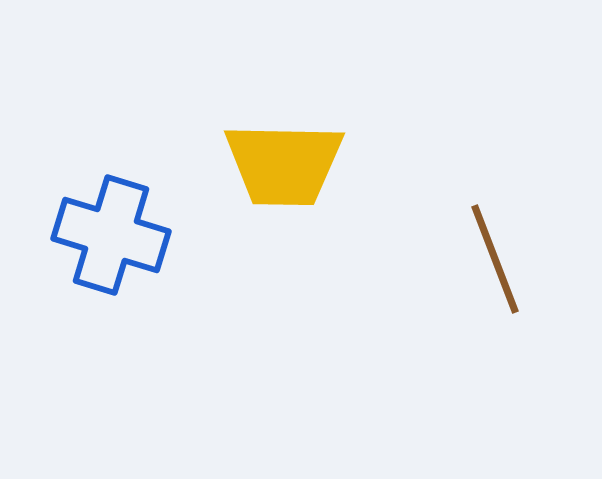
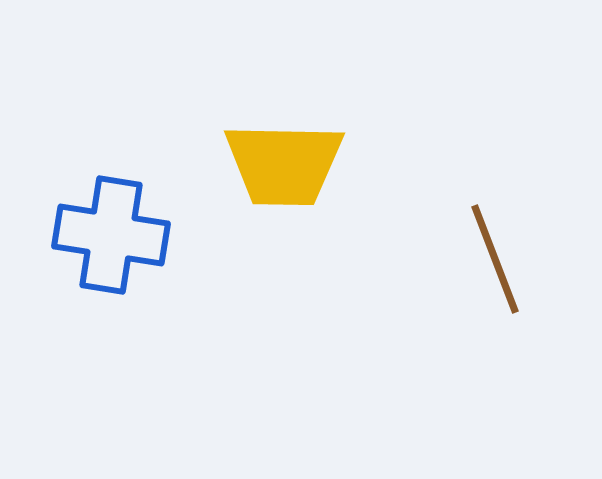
blue cross: rotated 8 degrees counterclockwise
